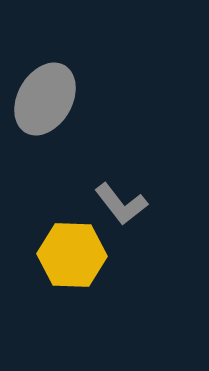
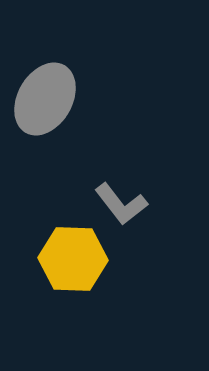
yellow hexagon: moved 1 px right, 4 px down
